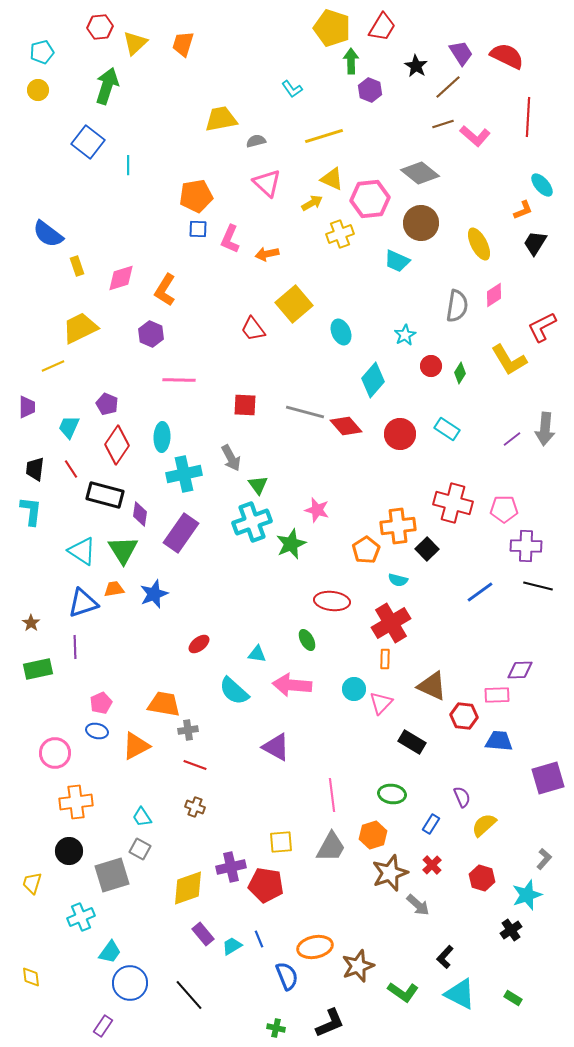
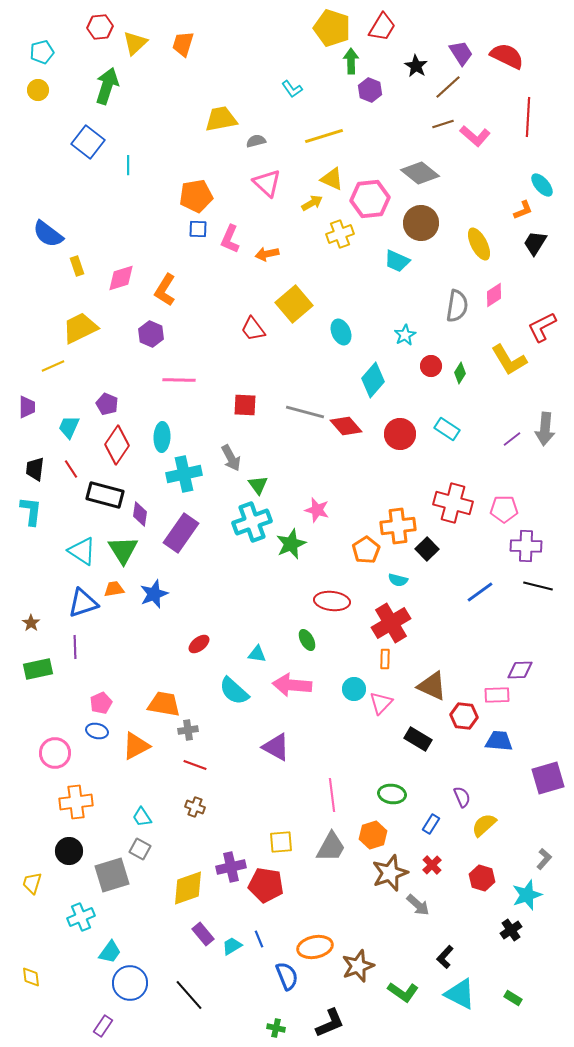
black rectangle at (412, 742): moved 6 px right, 3 px up
